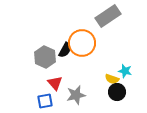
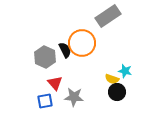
black semicircle: rotated 56 degrees counterclockwise
gray star: moved 2 px left, 2 px down; rotated 18 degrees clockwise
